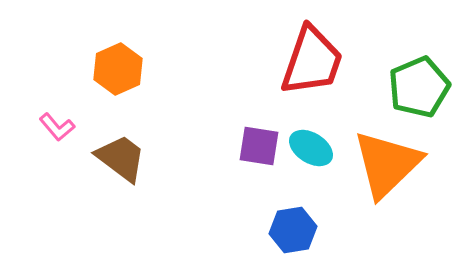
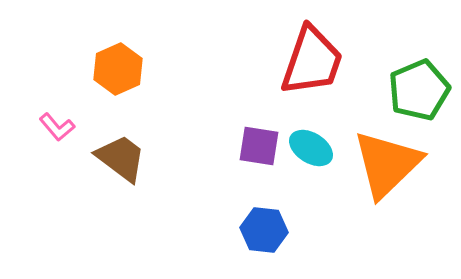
green pentagon: moved 3 px down
blue hexagon: moved 29 px left; rotated 15 degrees clockwise
